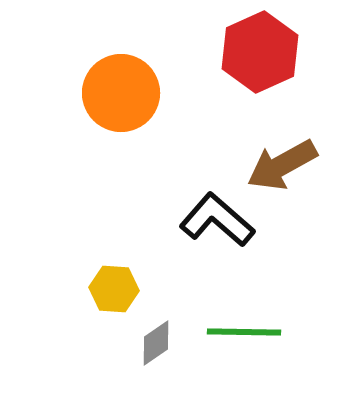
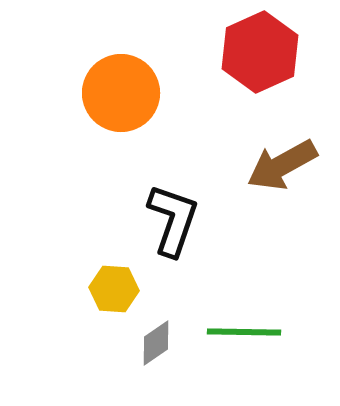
black L-shape: moved 44 px left; rotated 68 degrees clockwise
